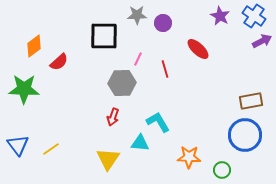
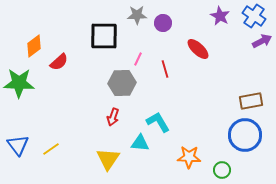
green star: moved 5 px left, 6 px up
